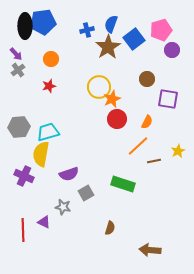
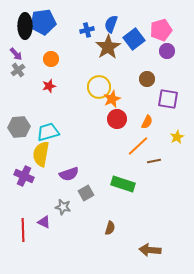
purple circle: moved 5 px left, 1 px down
yellow star: moved 1 px left, 14 px up
